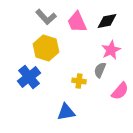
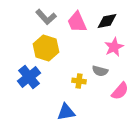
pink star: moved 3 px right, 3 px up
gray semicircle: moved 1 px down; rotated 98 degrees counterclockwise
